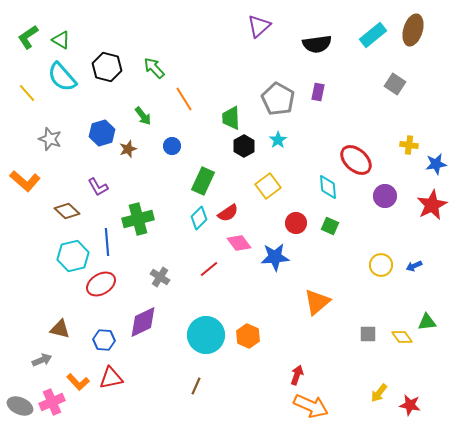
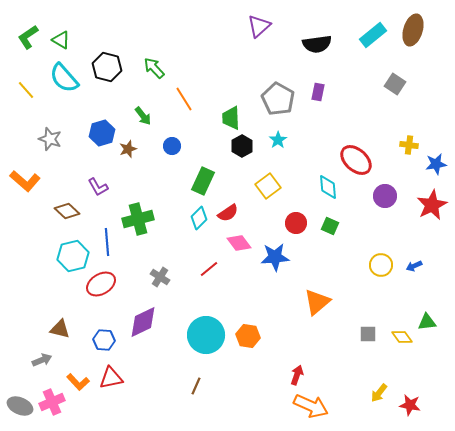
cyan semicircle at (62, 77): moved 2 px right, 1 px down
yellow line at (27, 93): moved 1 px left, 3 px up
black hexagon at (244, 146): moved 2 px left
orange hexagon at (248, 336): rotated 15 degrees counterclockwise
